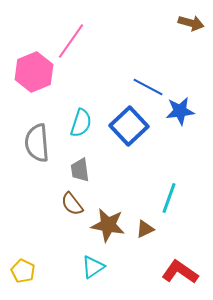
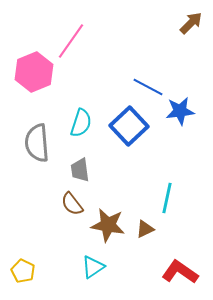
brown arrow: rotated 60 degrees counterclockwise
cyan line: moved 2 px left; rotated 8 degrees counterclockwise
